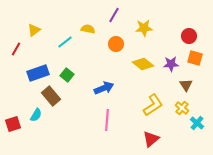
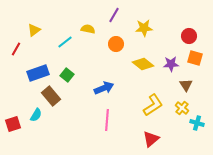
cyan cross: rotated 24 degrees counterclockwise
